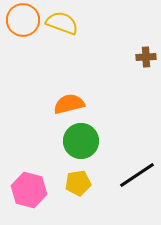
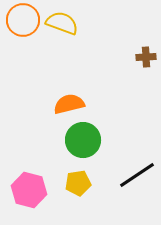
green circle: moved 2 px right, 1 px up
